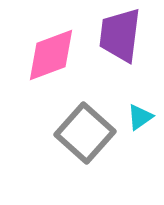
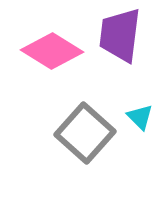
pink diamond: moved 1 px right, 4 px up; rotated 52 degrees clockwise
cyan triangle: rotated 40 degrees counterclockwise
